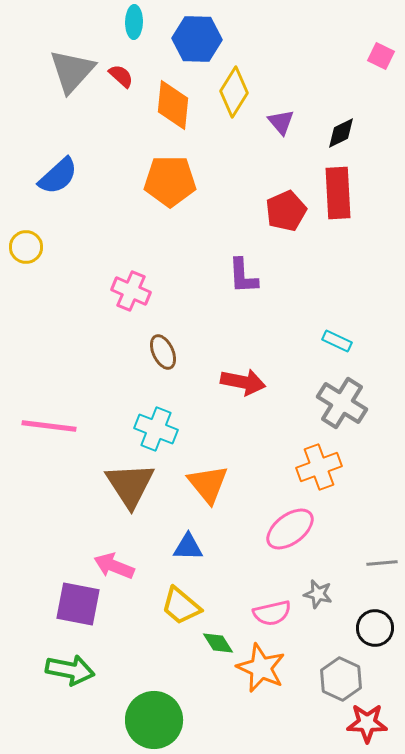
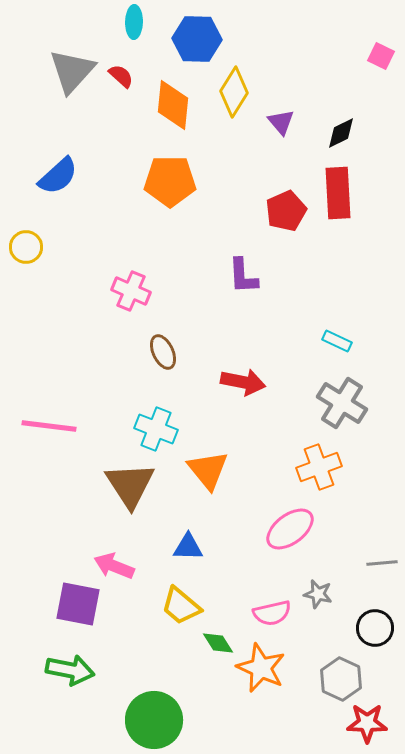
orange triangle: moved 14 px up
